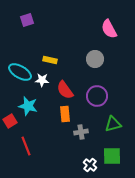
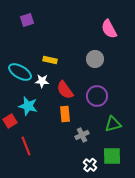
white star: moved 1 px down
gray cross: moved 1 px right, 3 px down; rotated 16 degrees counterclockwise
